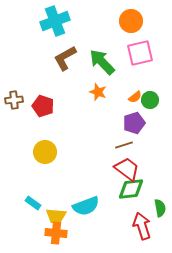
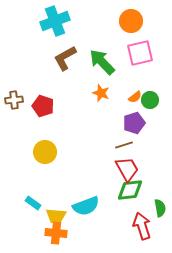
orange star: moved 3 px right, 1 px down
red trapezoid: rotated 24 degrees clockwise
green diamond: moved 1 px left, 1 px down
